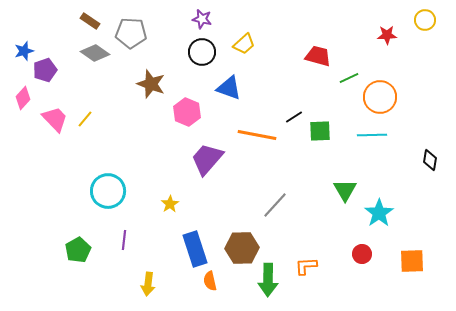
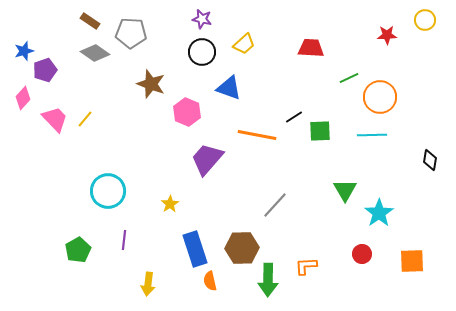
red trapezoid: moved 7 px left, 8 px up; rotated 12 degrees counterclockwise
